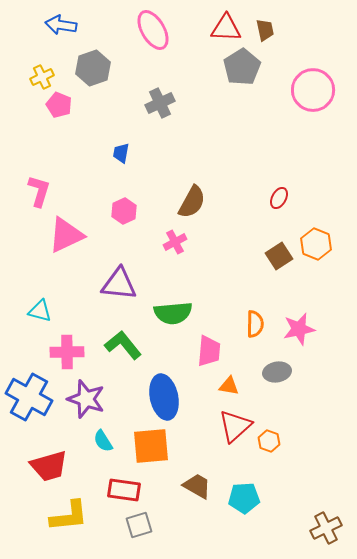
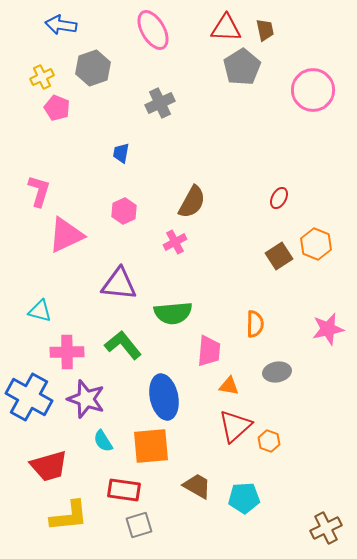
pink pentagon at (59, 105): moved 2 px left, 3 px down
pink star at (299, 329): moved 29 px right
